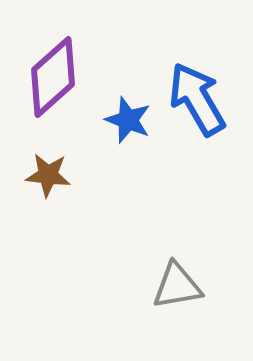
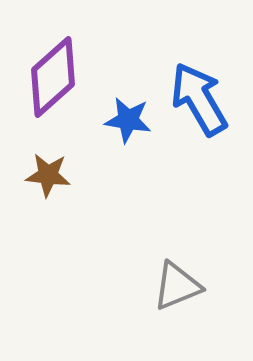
blue arrow: moved 2 px right
blue star: rotated 12 degrees counterclockwise
gray triangle: rotated 12 degrees counterclockwise
